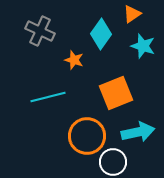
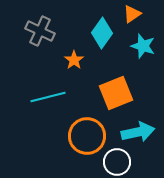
cyan diamond: moved 1 px right, 1 px up
orange star: rotated 18 degrees clockwise
white circle: moved 4 px right
